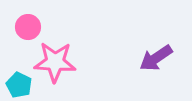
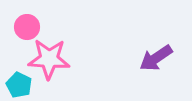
pink circle: moved 1 px left
pink star: moved 6 px left, 3 px up
